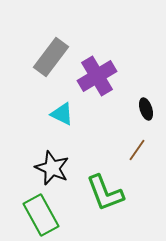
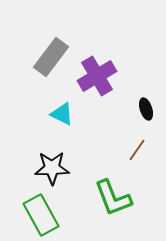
black star: rotated 24 degrees counterclockwise
green L-shape: moved 8 px right, 5 px down
